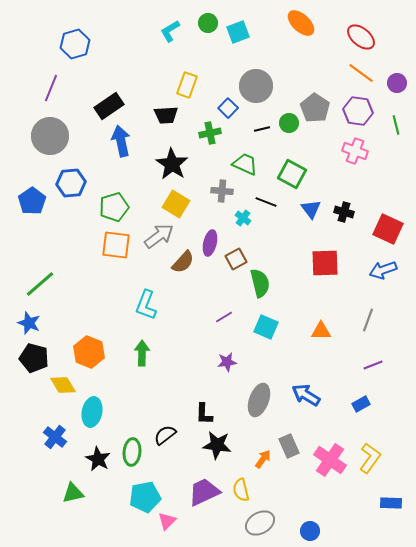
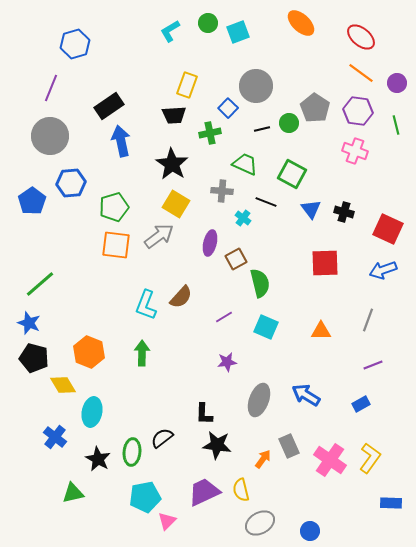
black trapezoid at (166, 115): moved 8 px right
brown semicircle at (183, 262): moved 2 px left, 35 px down
black semicircle at (165, 435): moved 3 px left, 3 px down
